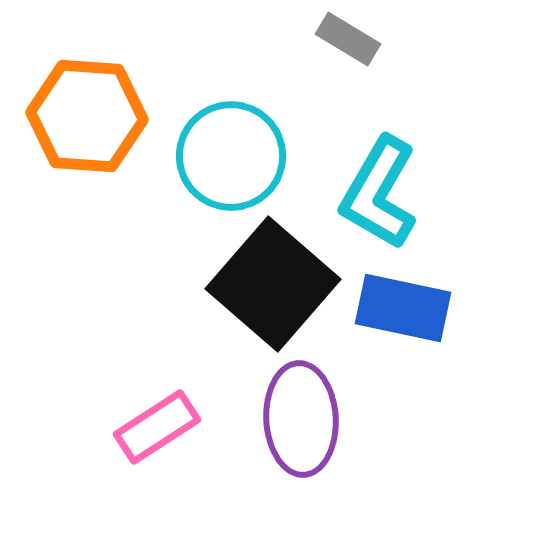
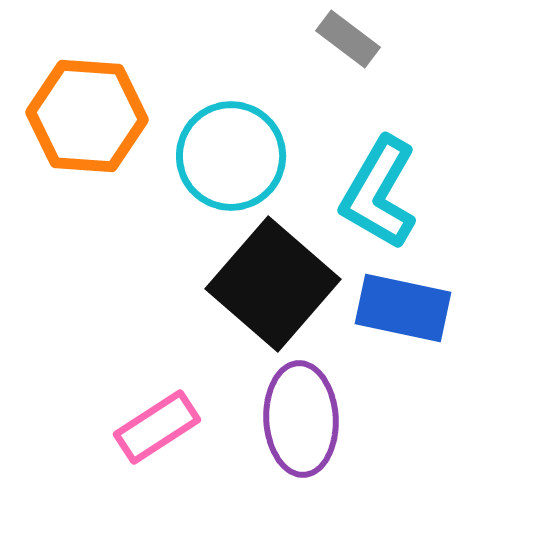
gray rectangle: rotated 6 degrees clockwise
